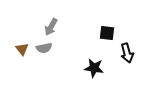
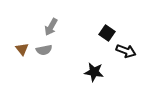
black square: rotated 28 degrees clockwise
gray semicircle: moved 2 px down
black arrow: moved 1 px left, 2 px up; rotated 54 degrees counterclockwise
black star: moved 4 px down
